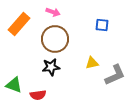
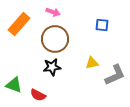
black star: moved 1 px right
red semicircle: rotated 35 degrees clockwise
